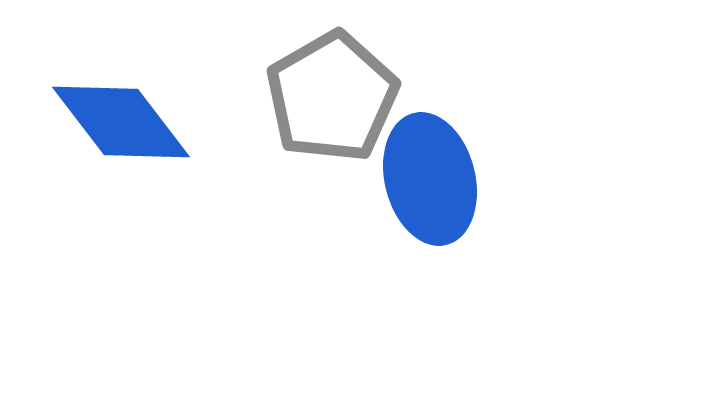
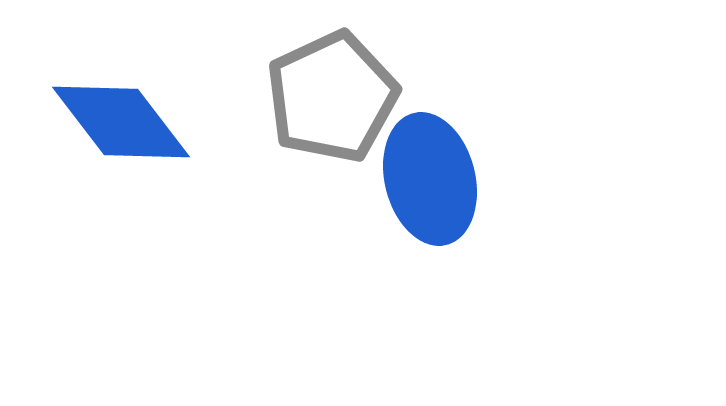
gray pentagon: rotated 5 degrees clockwise
